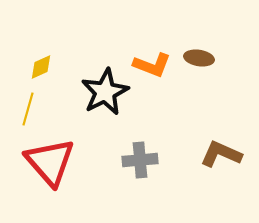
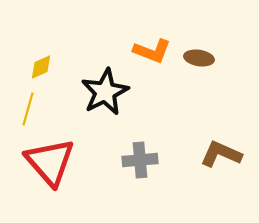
orange L-shape: moved 14 px up
